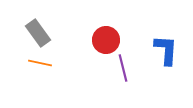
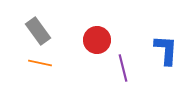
gray rectangle: moved 2 px up
red circle: moved 9 px left
